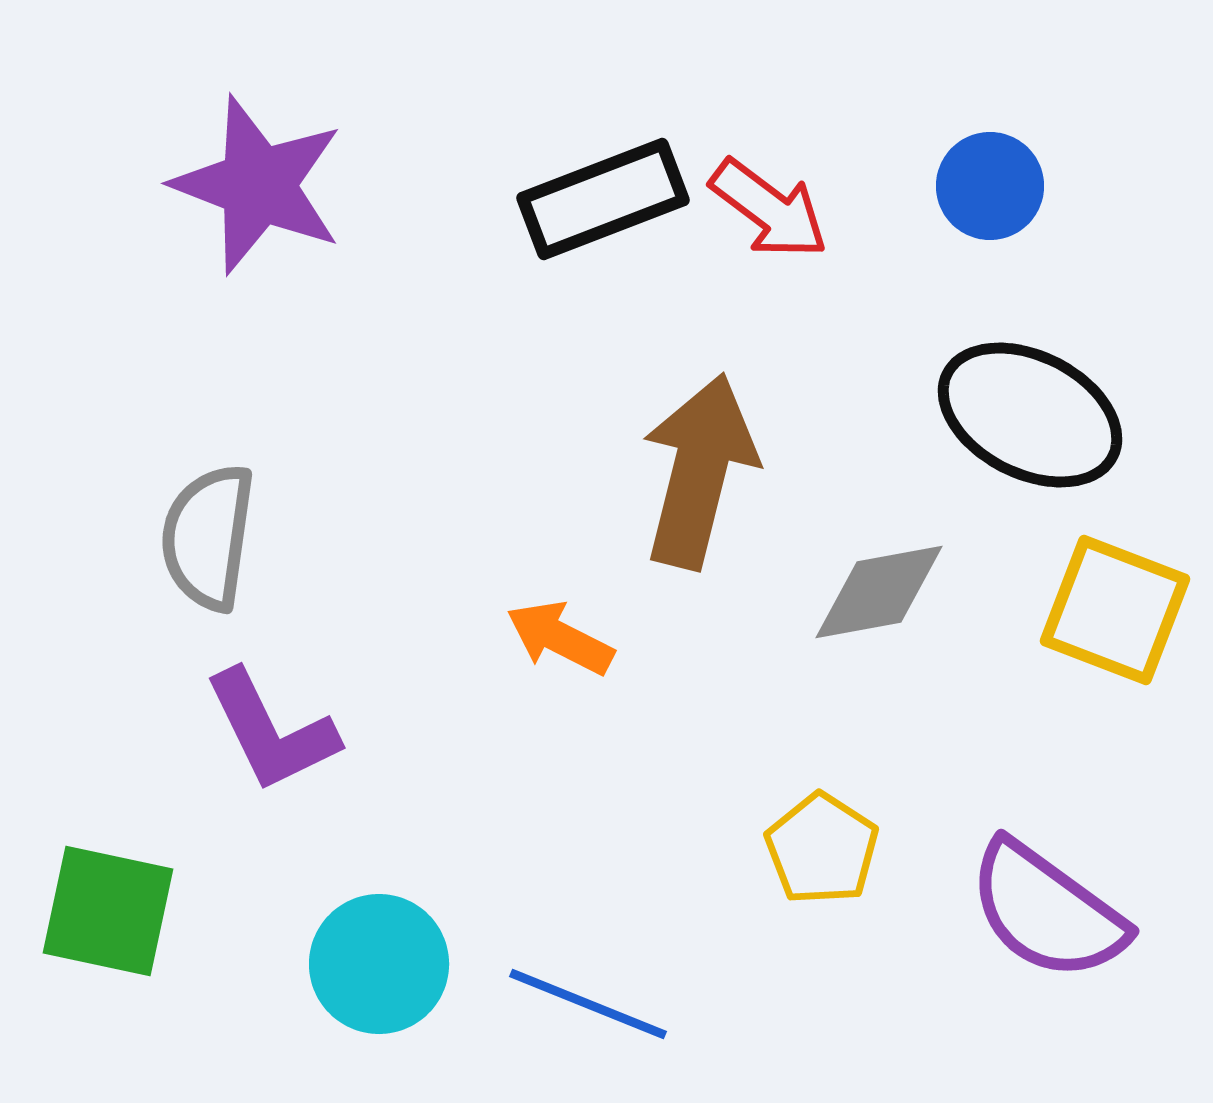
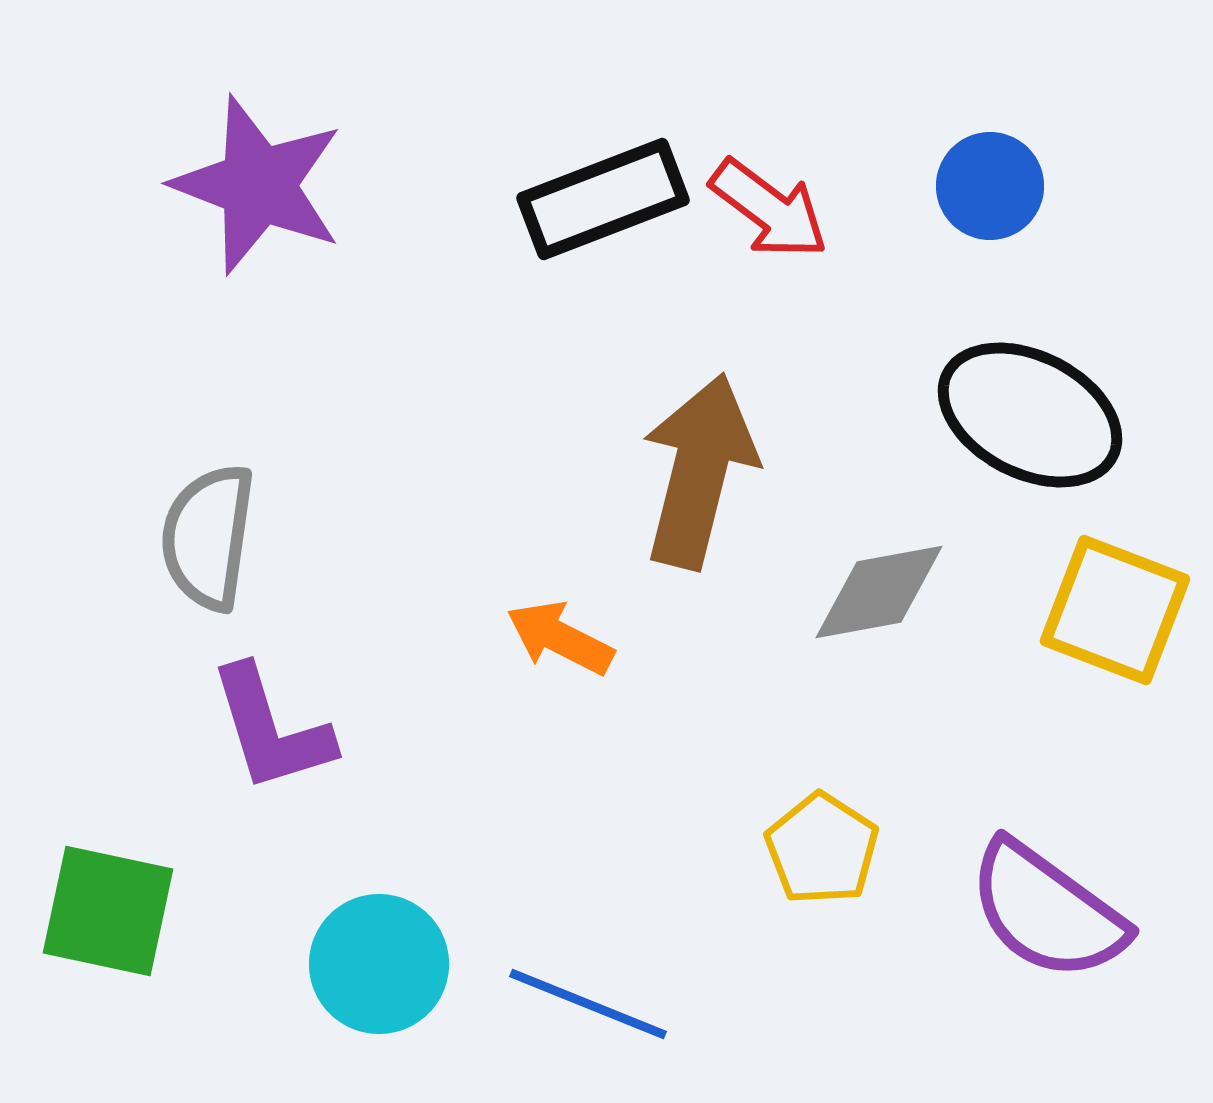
purple L-shape: moved 2 px up; rotated 9 degrees clockwise
